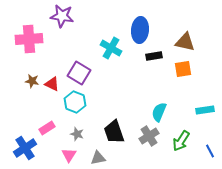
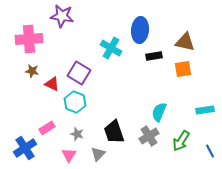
brown star: moved 10 px up
gray triangle: moved 4 px up; rotated 35 degrees counterclockwise
